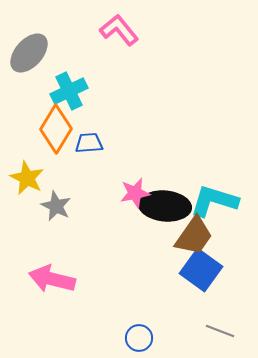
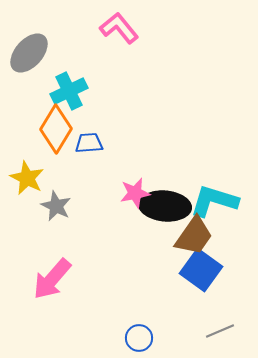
pink L-shape: moved 2 px up
pink arrow: rotated 63 degrees counterclockwise
gray line: rotated 44 degrees counterclockwise
